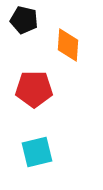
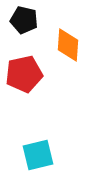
red pentagon: moved 10 px left, 15 px up; rotated 12 degrees counterclockwise
cyan square: moved 1 px right, 3 px down
